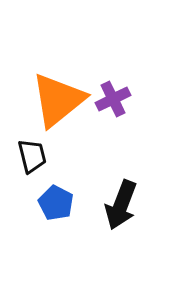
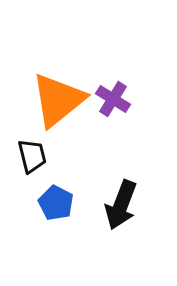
purple cross: rotated 32 degrees counterclockwise
